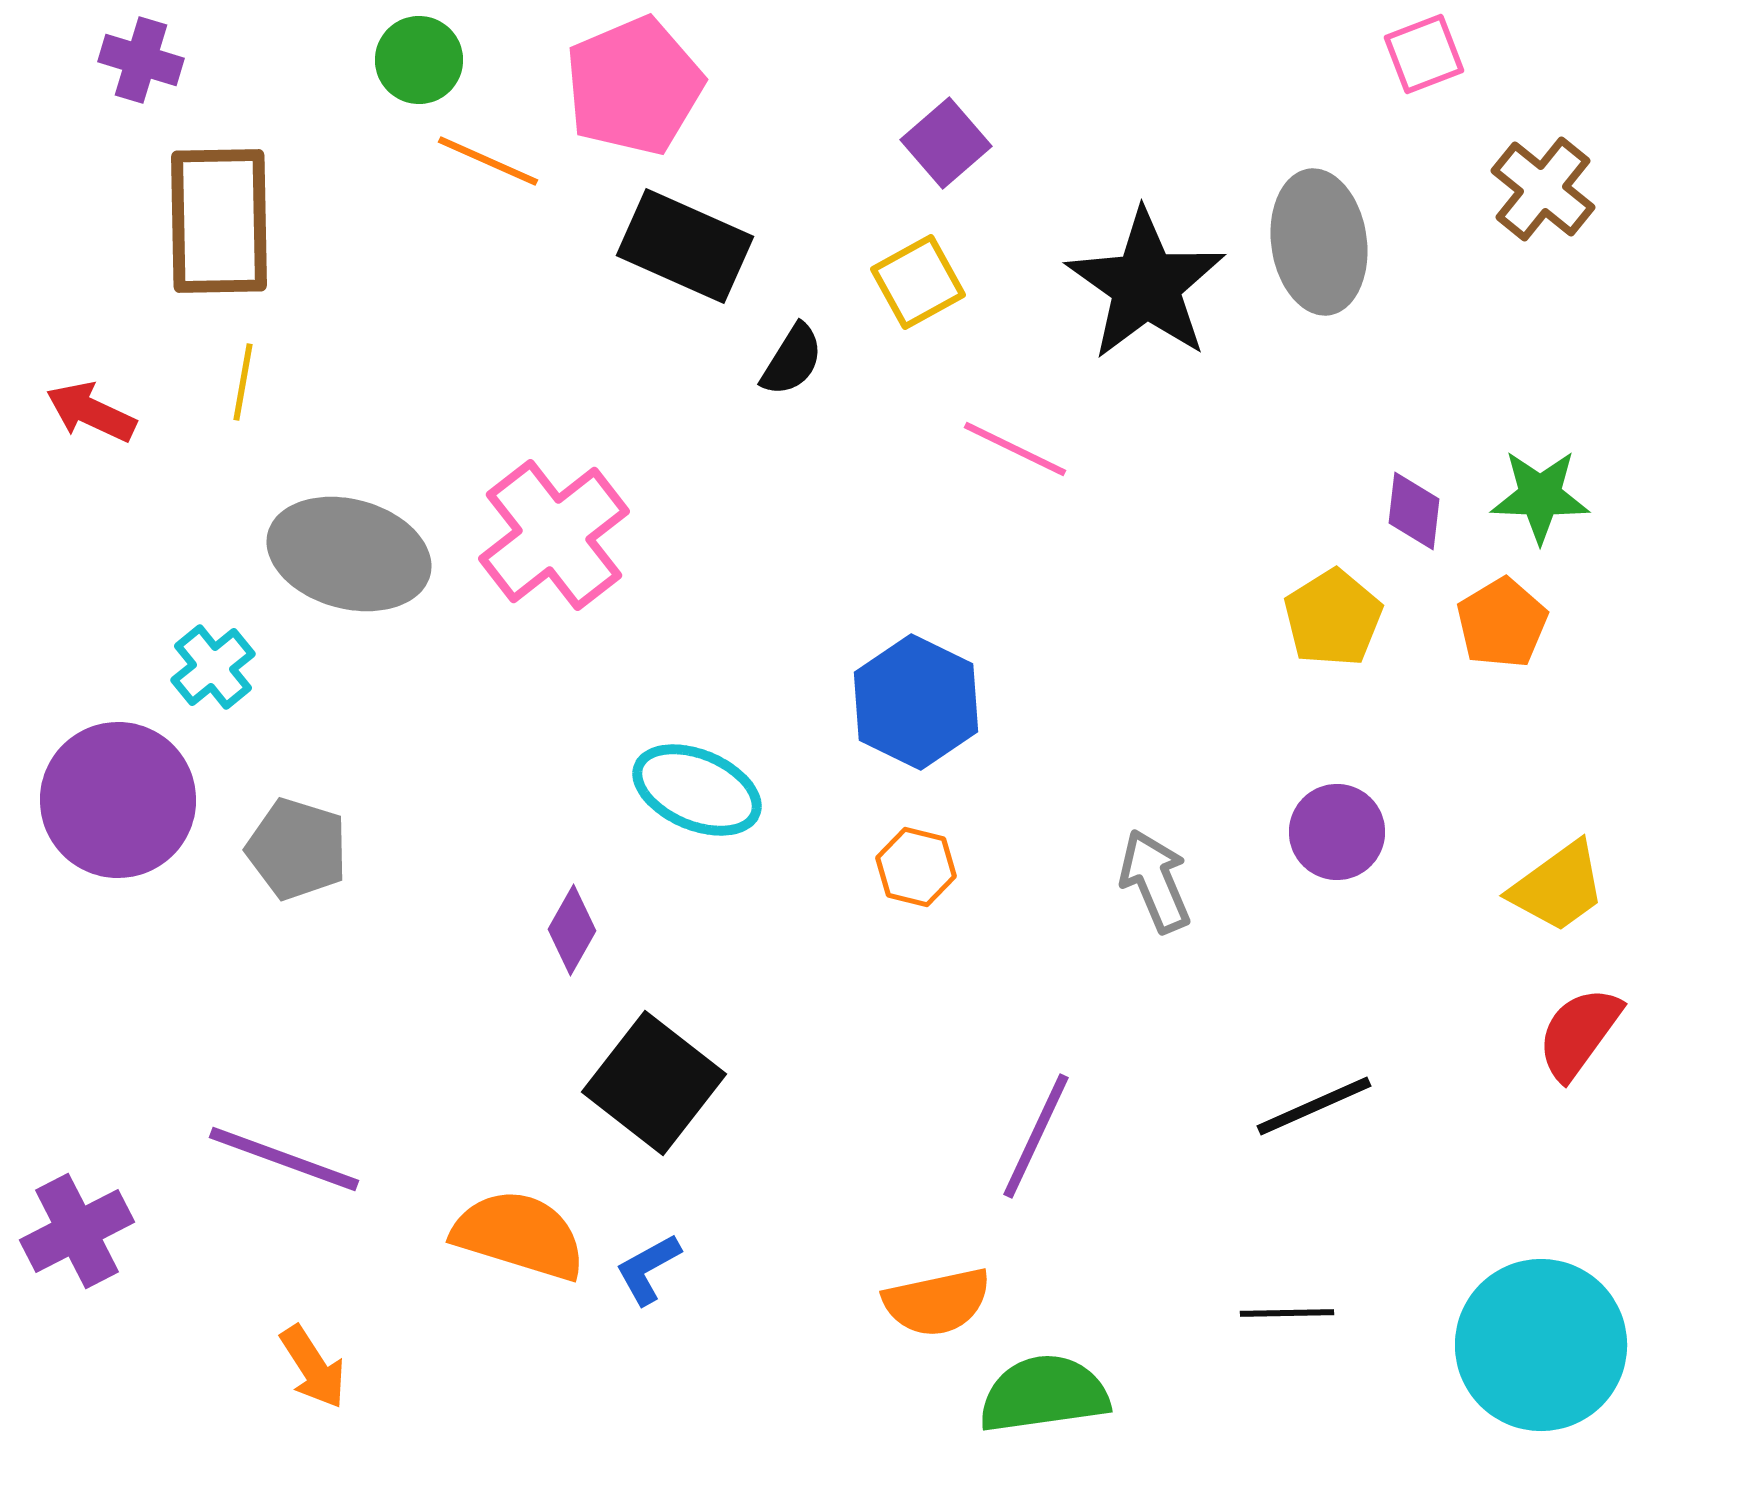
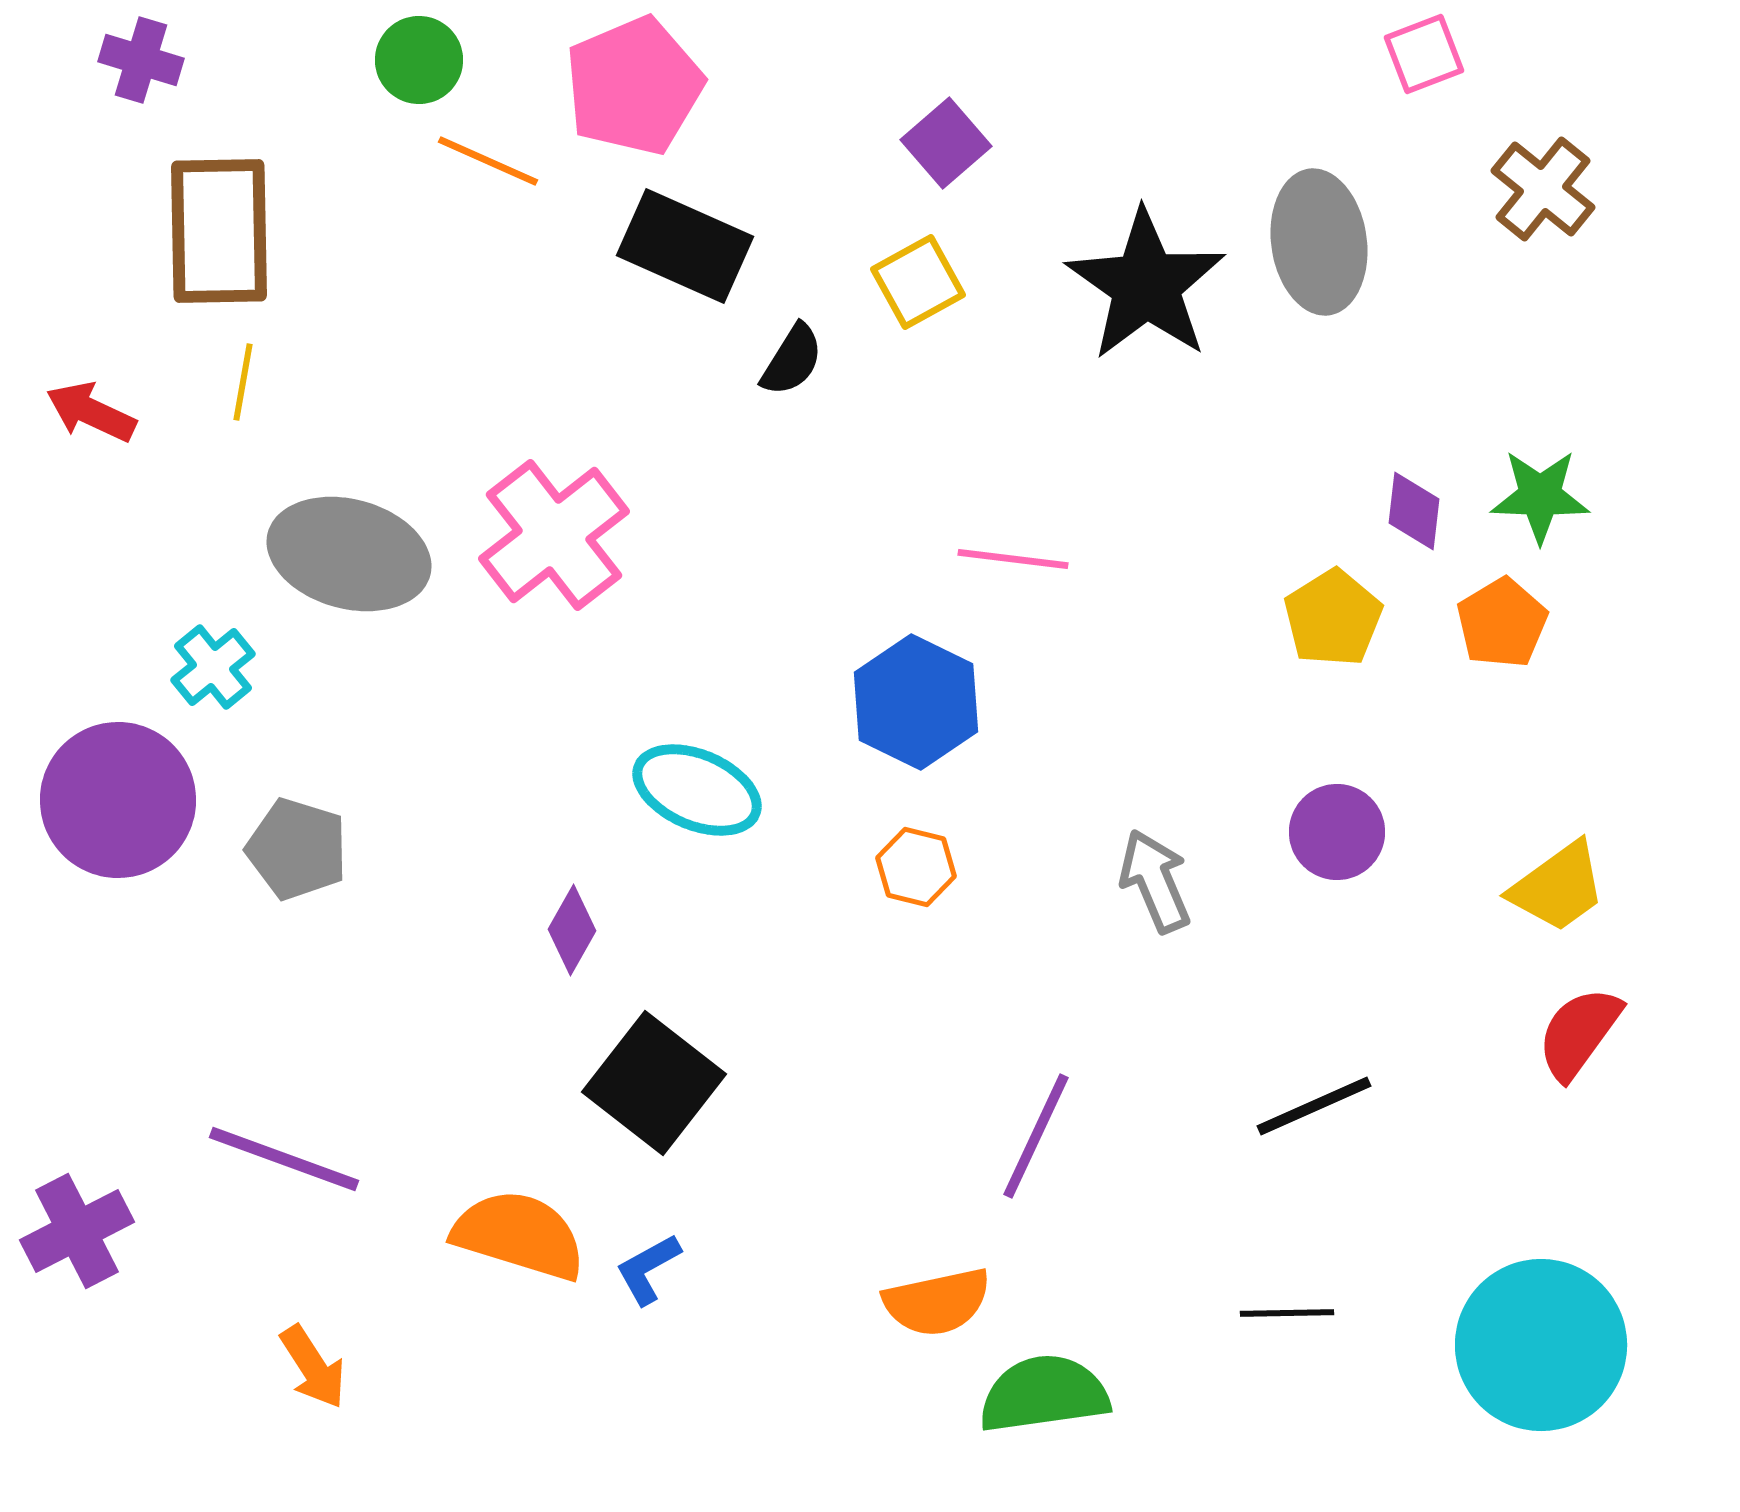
brown rectangle at (219, 221): moved 10 px down
pink line at (1015, 449): moved 2 px left, 110 px down; rotated 19 degrees counterclockwise
